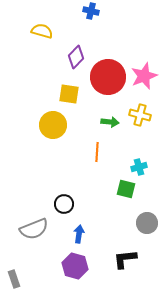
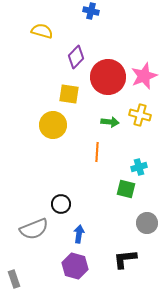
black circle: moved 3 px left
